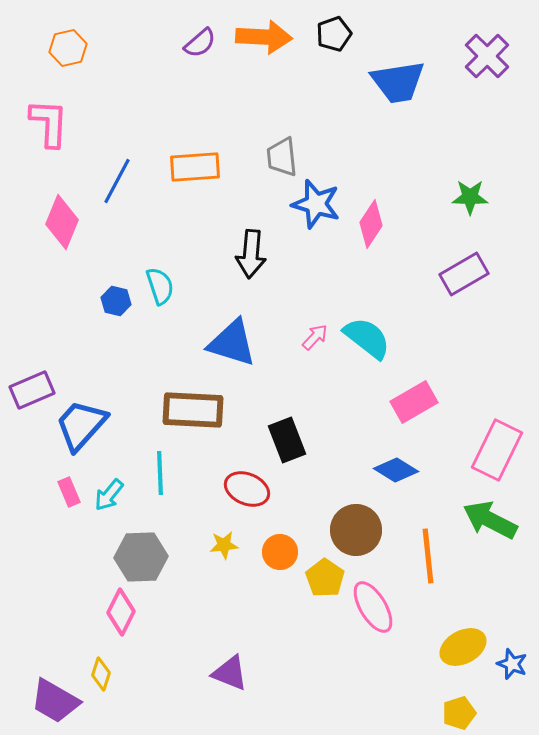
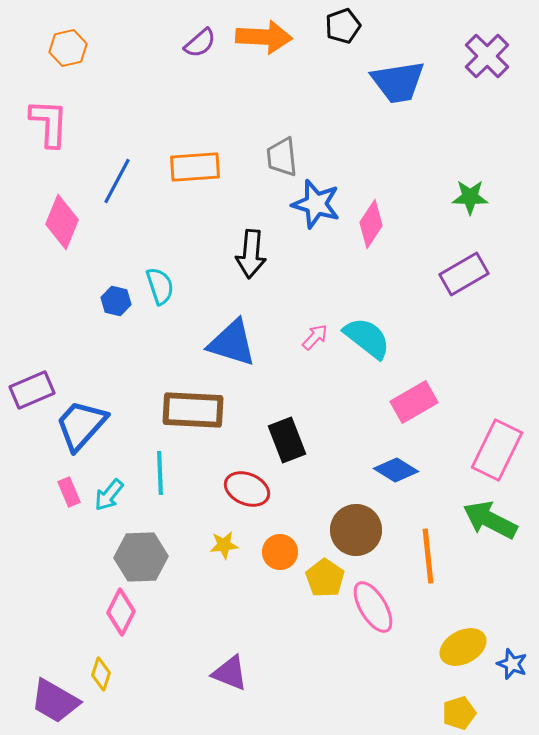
black pentagon at (334, 34): moved 9 px right, 8 px up
